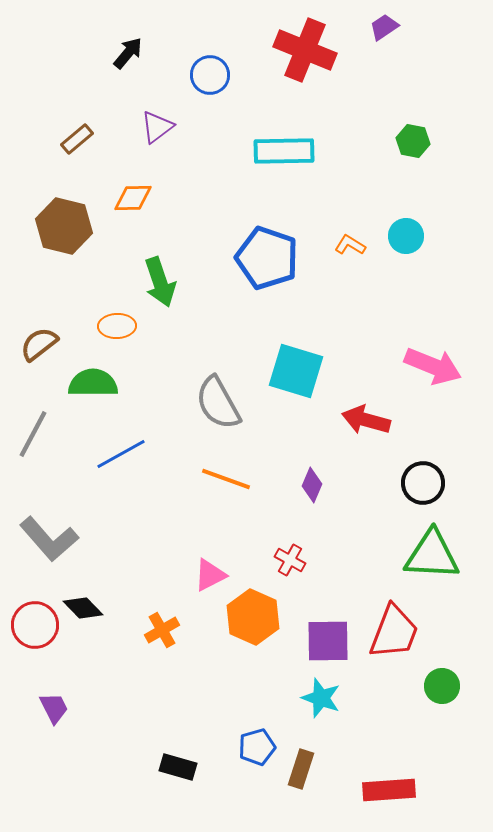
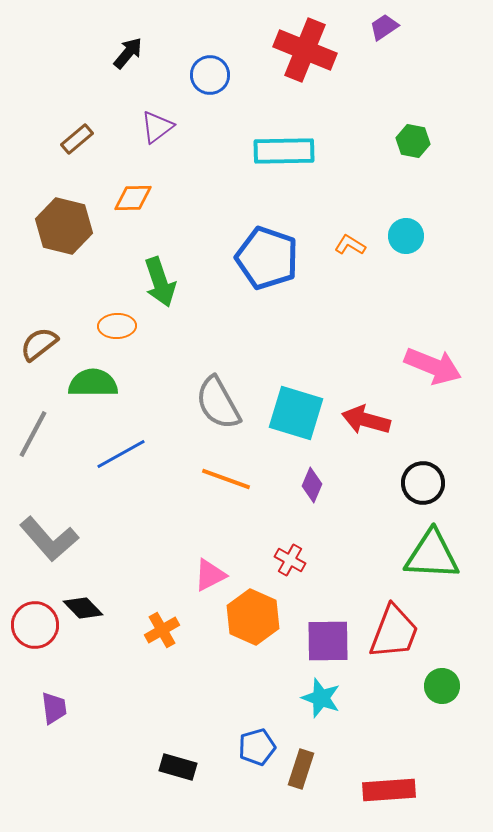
cyan square at (296, 371): moved 42 px down
purple trapezoid at (54, 708): rotated 20 degrees clockwise
